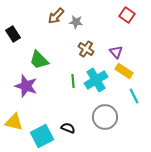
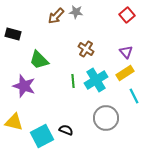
red square: rotated 14 degrees clockwise
gray star: moved 10 px up
black rectangle: rotated 42 degrees counterclockwise
purple triangle: moved 10 px right
yellow rectangle: moved 1 px right, 2 px down; rotated 66 degrees counterclockwise
purple star: moved 2 px left
gray circle: moved 1 px right, 1 px down
black semicircle: moved 2 px left, 2 px down
